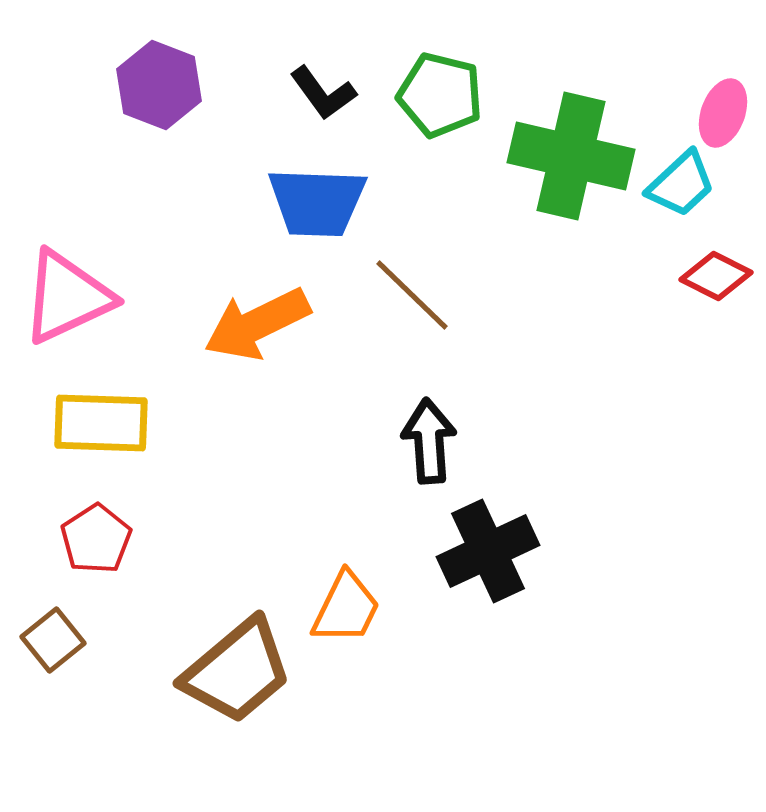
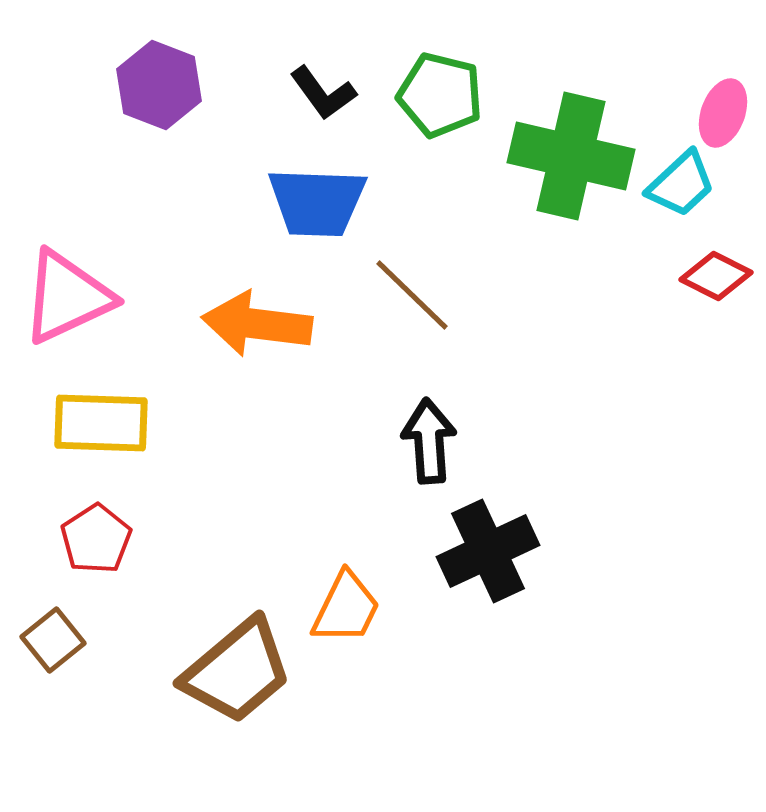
orange arrow: rotated 33 degrees clockwise
